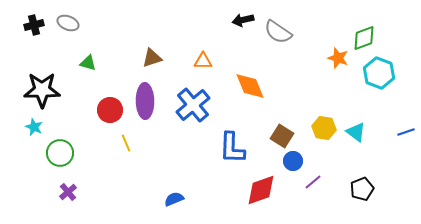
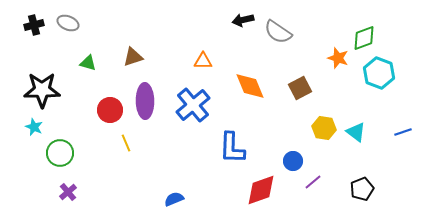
brown triangle: moved 19 px left, 1 px up
blue line: moved 3 px left
brown square: moved 18 px right, 48 px up; rotated 30 degrees clockwise
